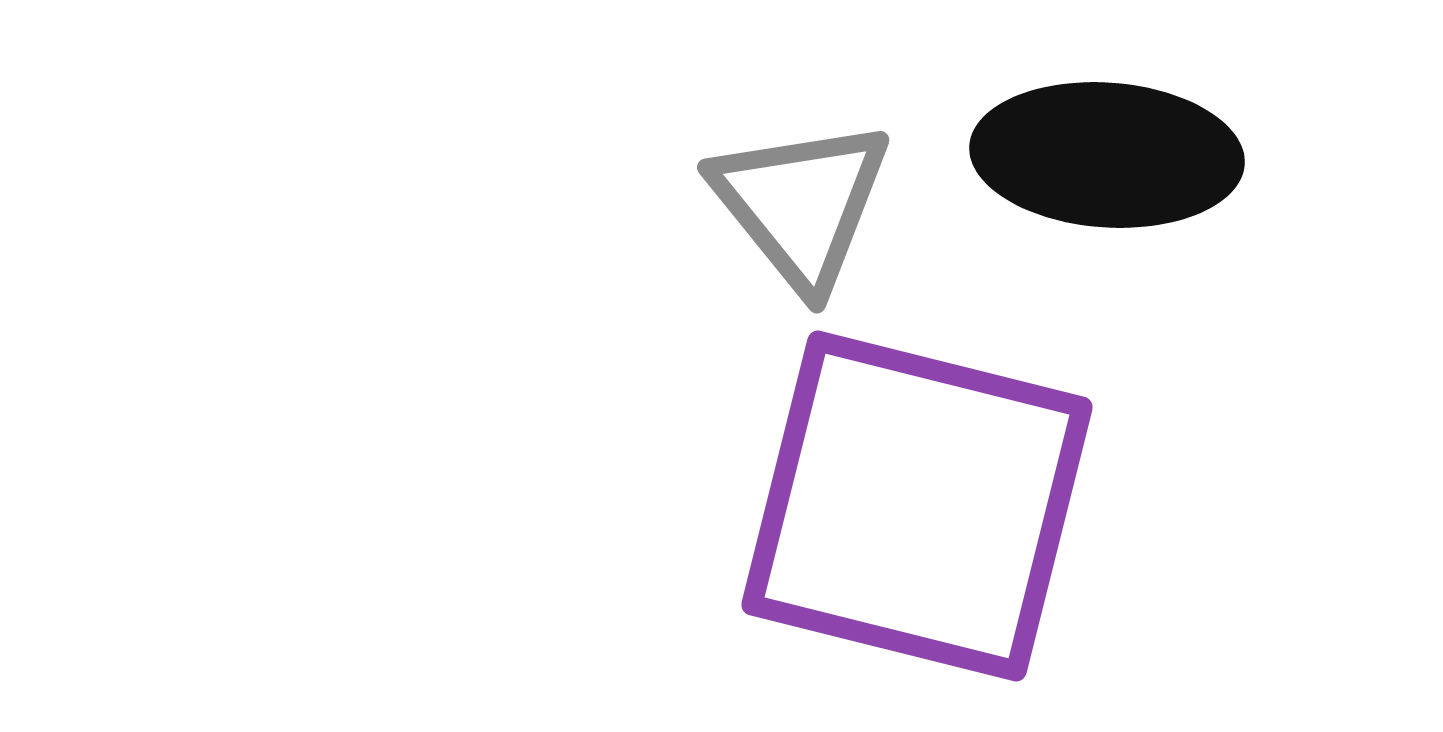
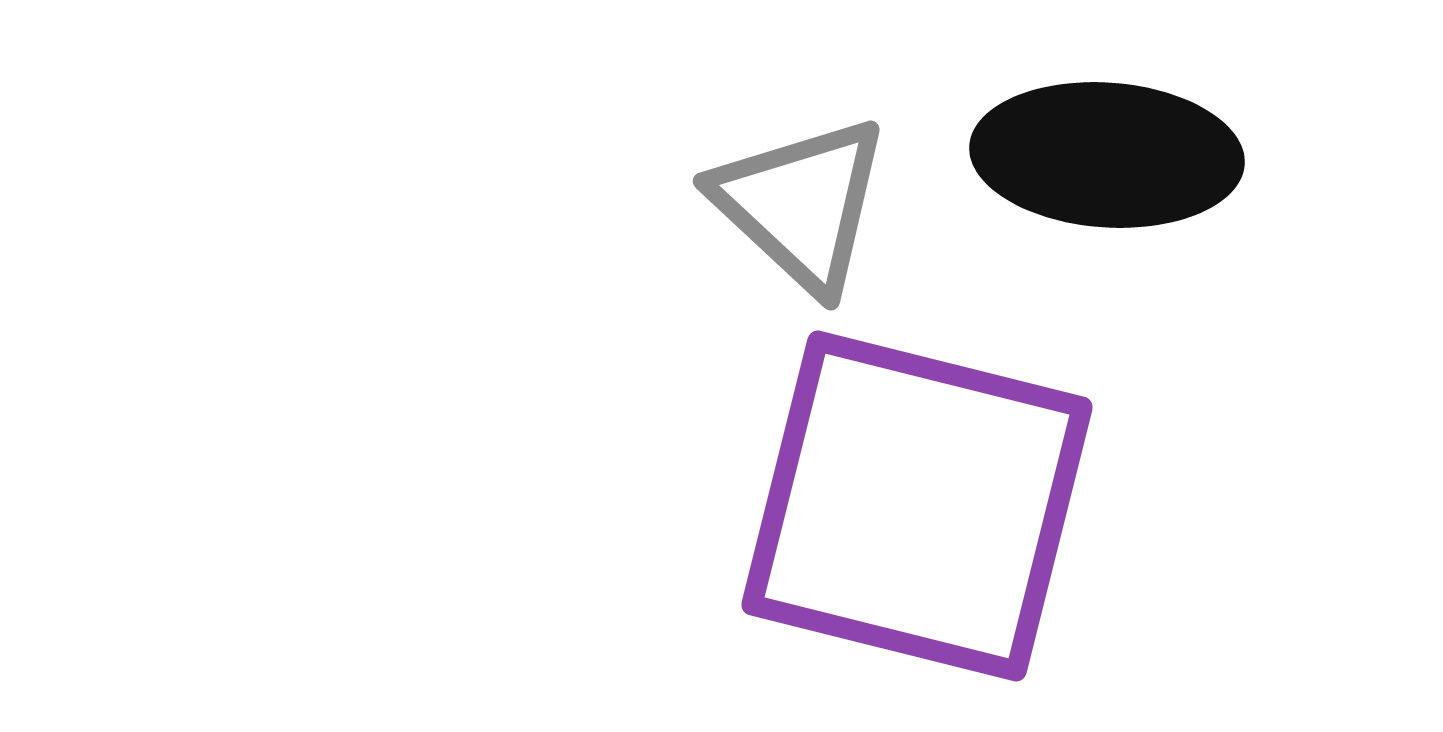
gray triangle: rotated 8 degrees counterclockwise
